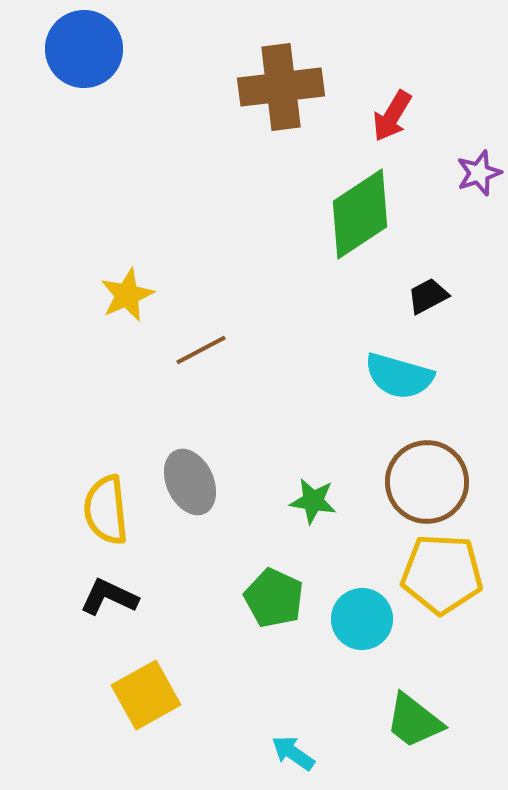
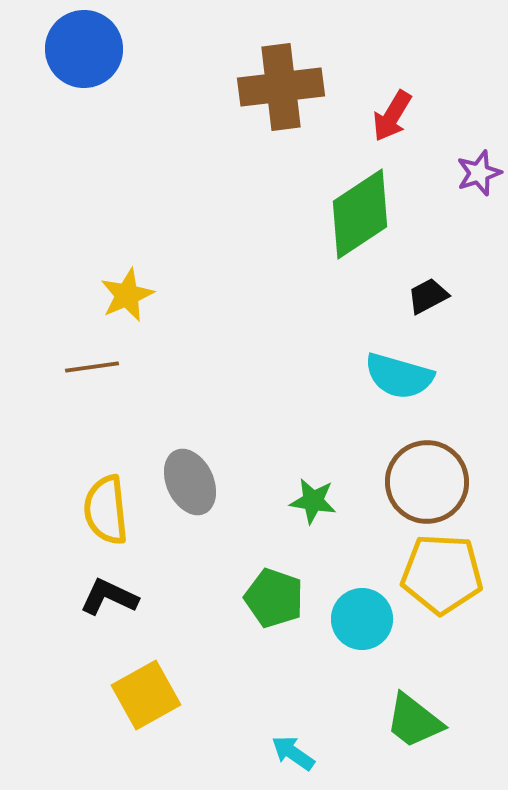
brown line: moved 109 px left, 17 px down; rotated 20 degrees clockwise
green pentagon: rotated 6 degrees counterclockwise
